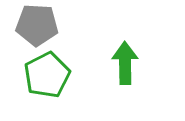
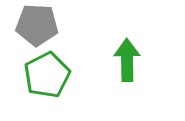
green arrow: moved 2 px right, 3 px up
